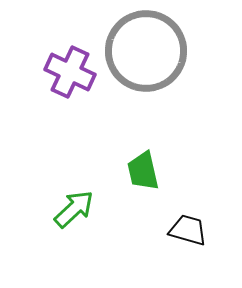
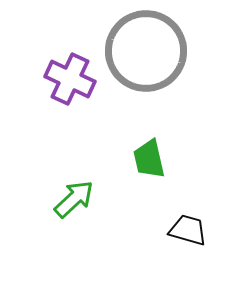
purple cross: moved 7 px down
green trapezoid: moved 6 px right, 12 px up
green arrow: moved 10 px up
